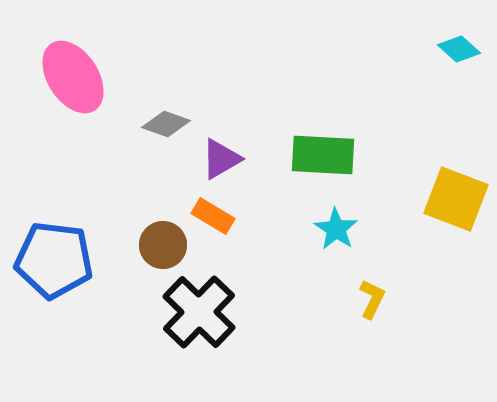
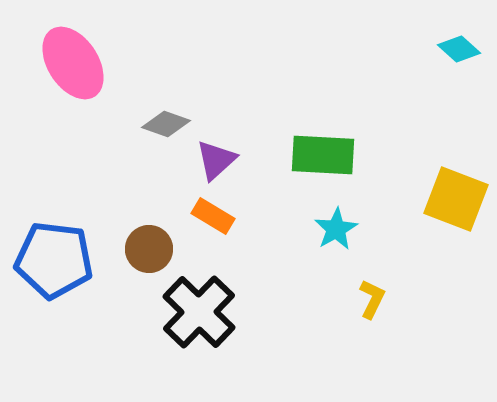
pink ellipse: moved 14 px up
purple triangle: moved 5 px left, 1 px down; rotated 12 degrees counterclockwise
cyan star: rotated 9 degrees clockwise
brown circle: moved 14 px left, 4 px down
